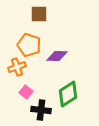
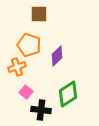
purple diamond: rotated 45 degrees counterclockwise
